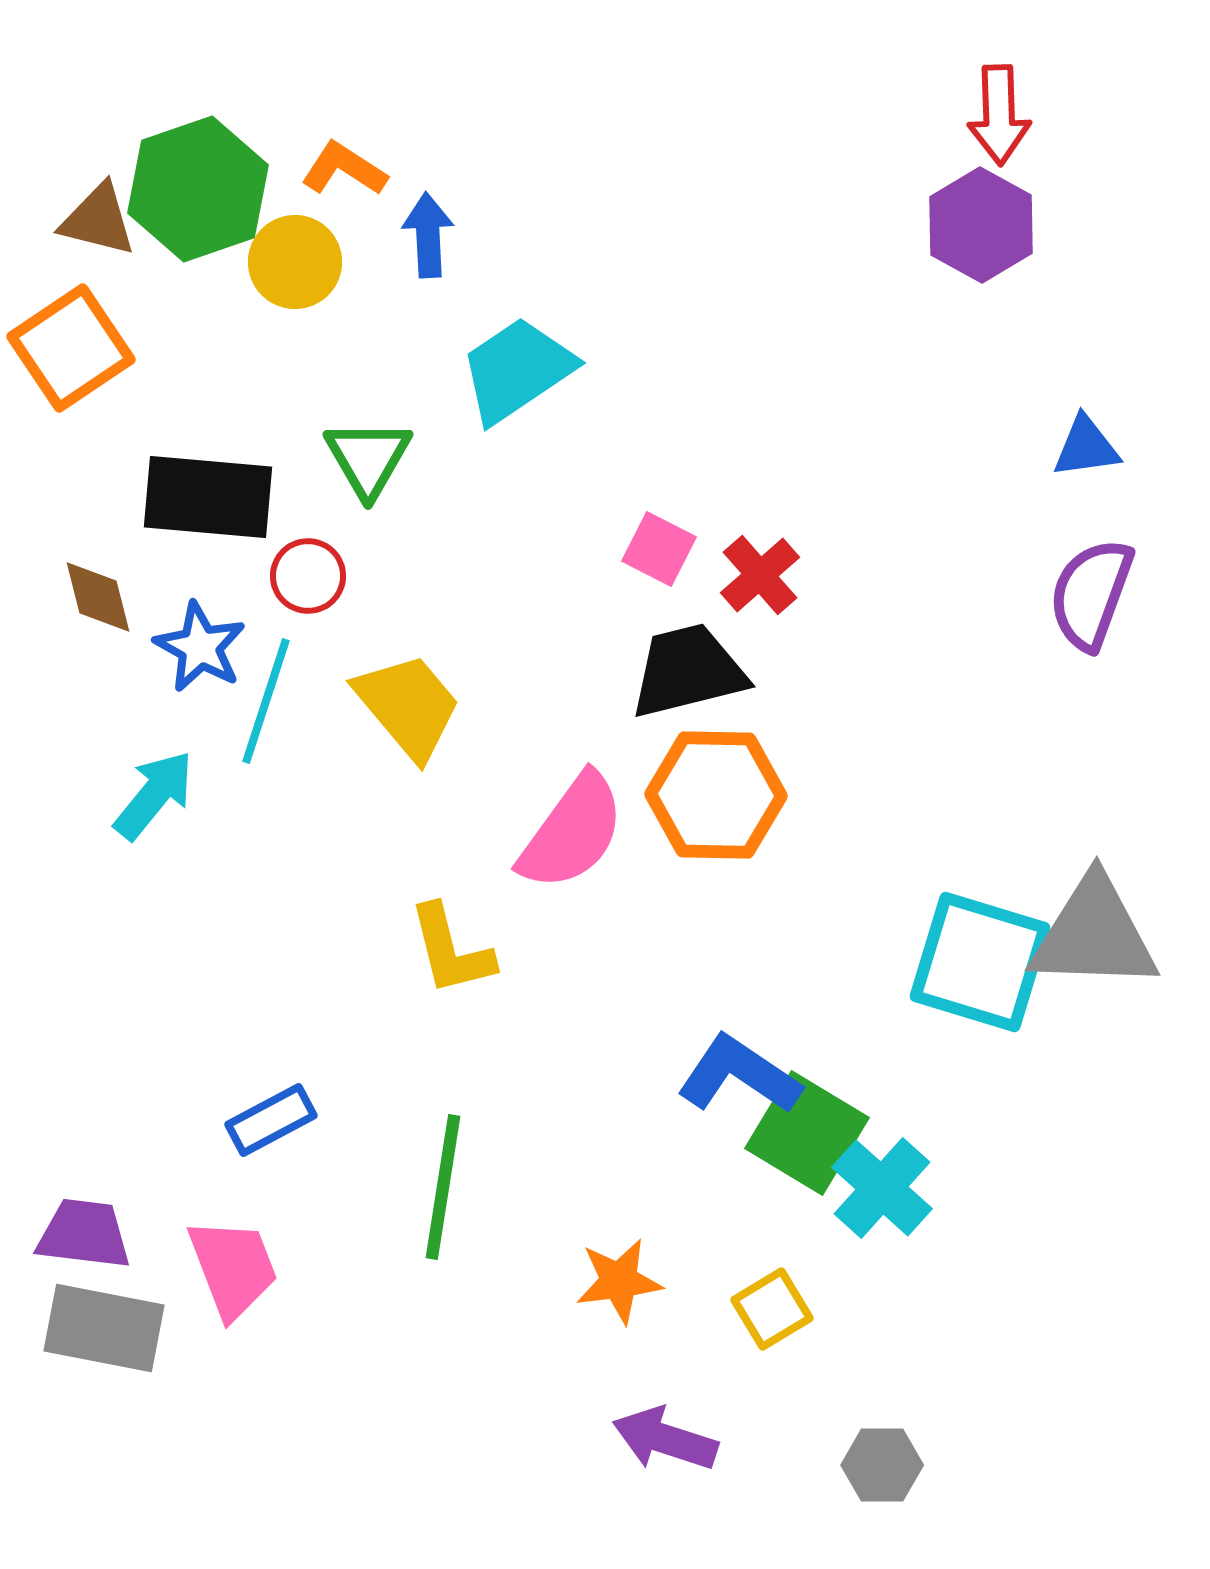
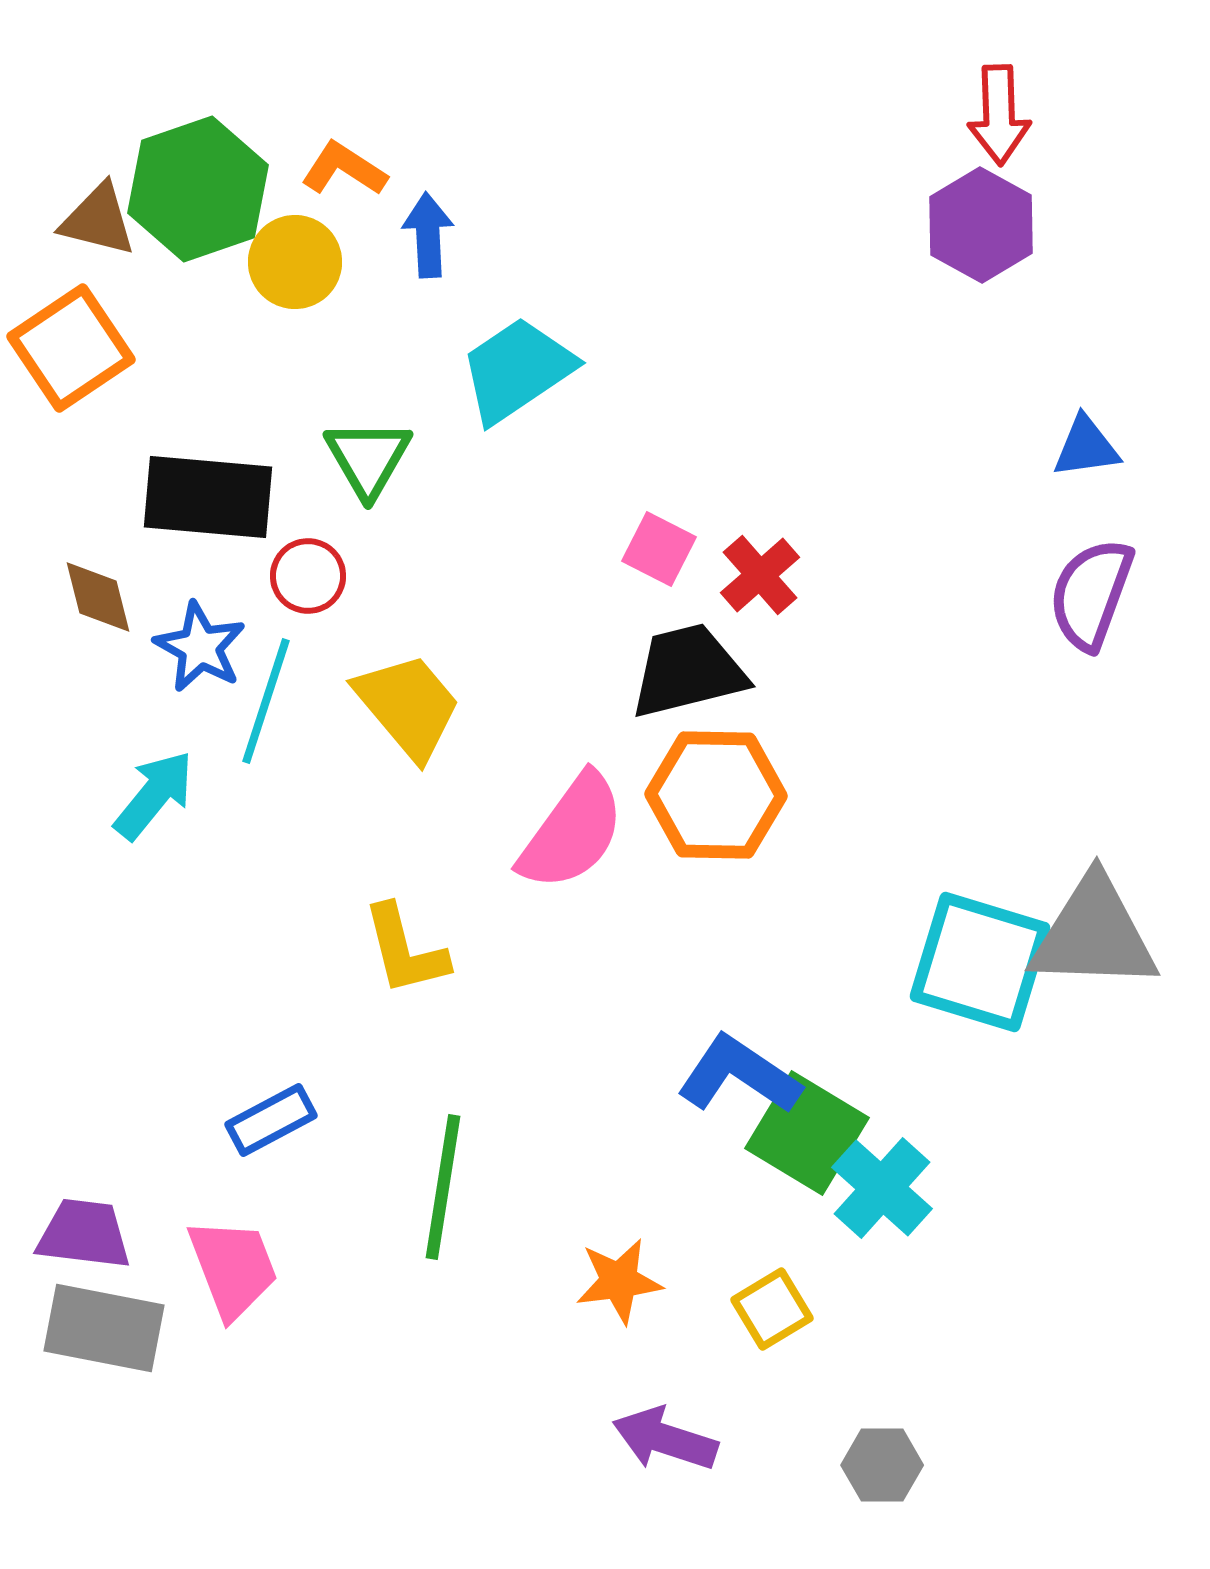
yellow L-shape: moved 46 px left
